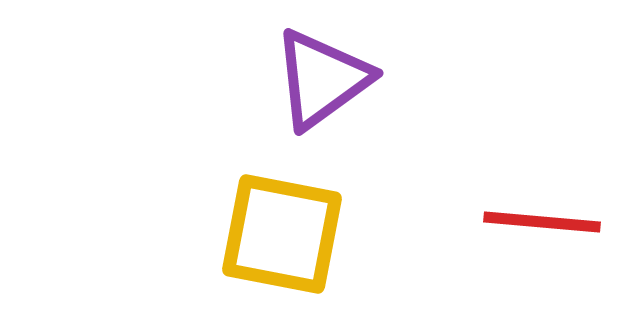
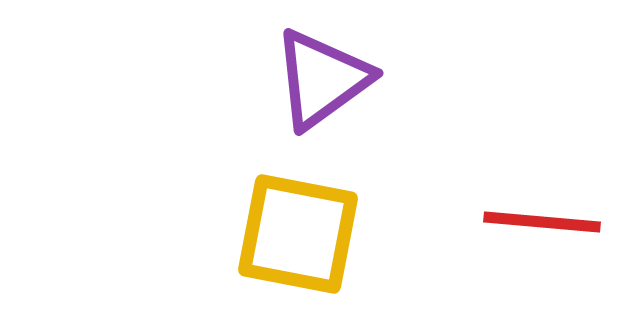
yellow square: moved 16 px right
